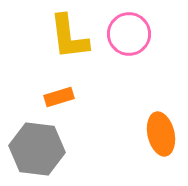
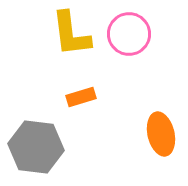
yellow L-shape: moved 2 px right, 3 px up
orange rectangle: moved 22 px right
gray hexagon: moved 1 px left, 2 px up
